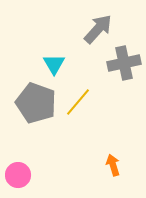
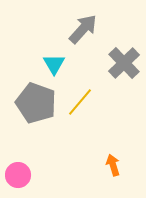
gray arrow: moved 15 px left
gray cross: rotated 32 degrees counterclockwise
yellow line: moved 2 px right
